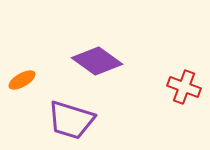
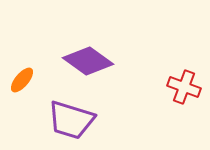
purple diamond: moved 9 px left
orange ellipse: rotated 20 degrees counterclockwise
